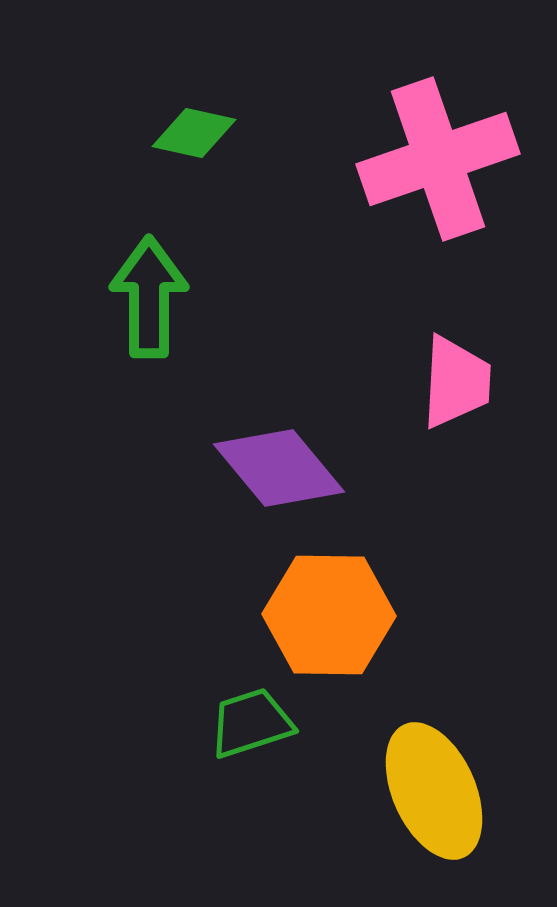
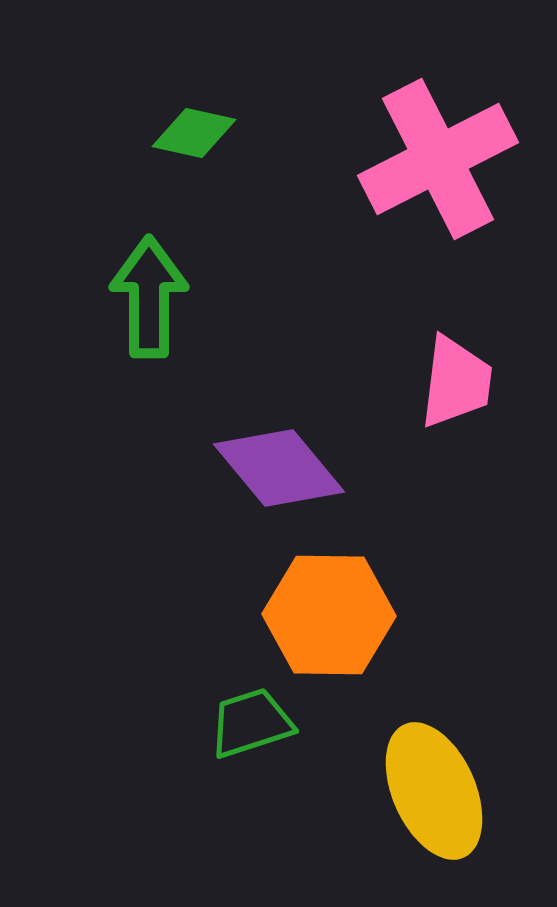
pink cross: rotated 8 degrees counterclockwise
pink trapezoid: rotated 4 degrees clockwise
